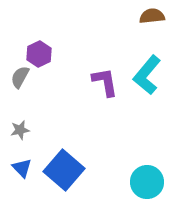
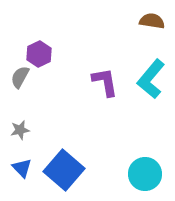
brown semicircle: moved 5 px down; rotated 15 degrees clockwise
cyan L-shape: moved 4 px right, 4 px down
cyan circle: moved 2 px left, 8 px up
